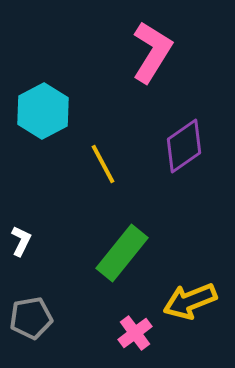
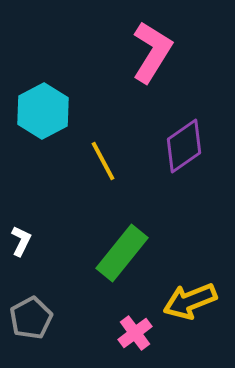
yellow line: moved 3 px up
gray pentagon: rotated 18 degrees counterclockwise
